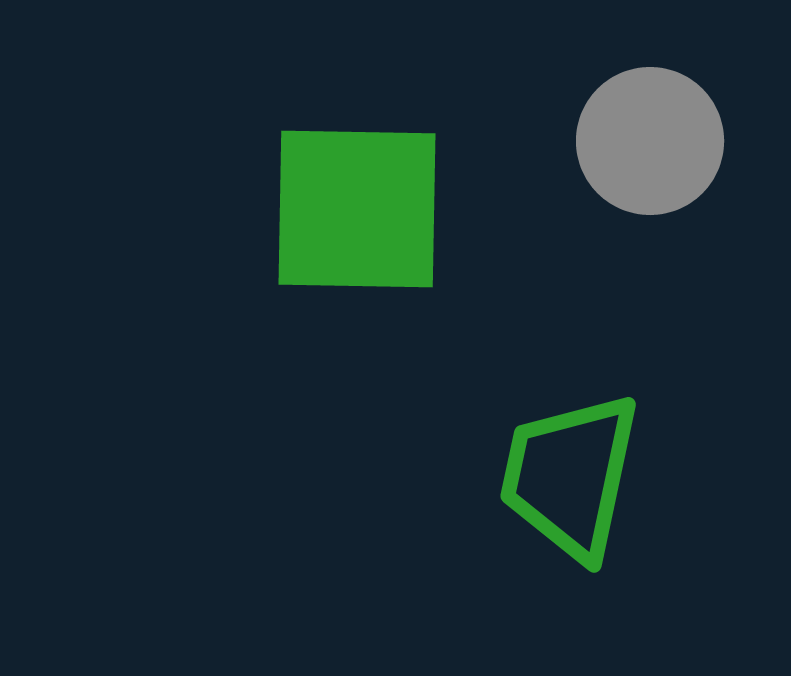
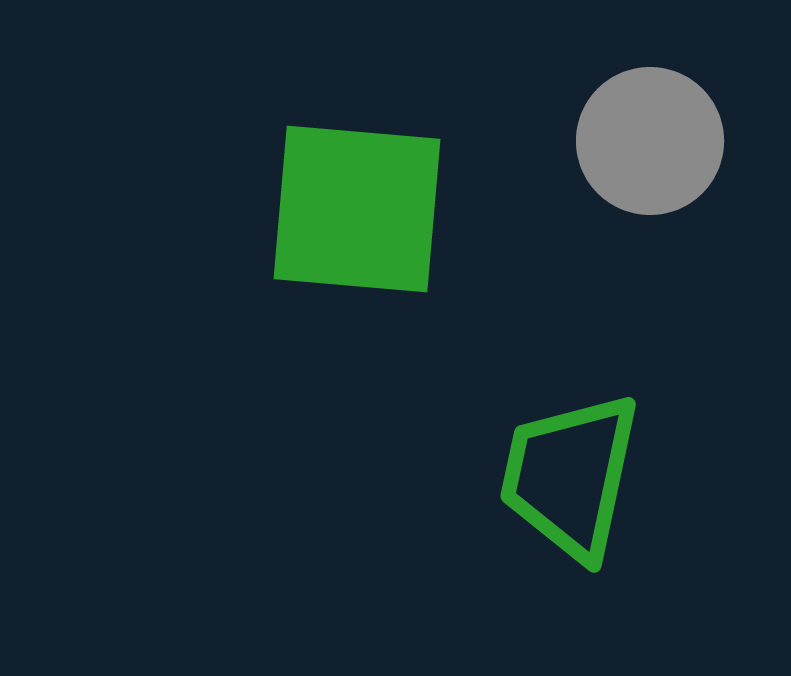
green square: rotated 4 degrees clockwise
